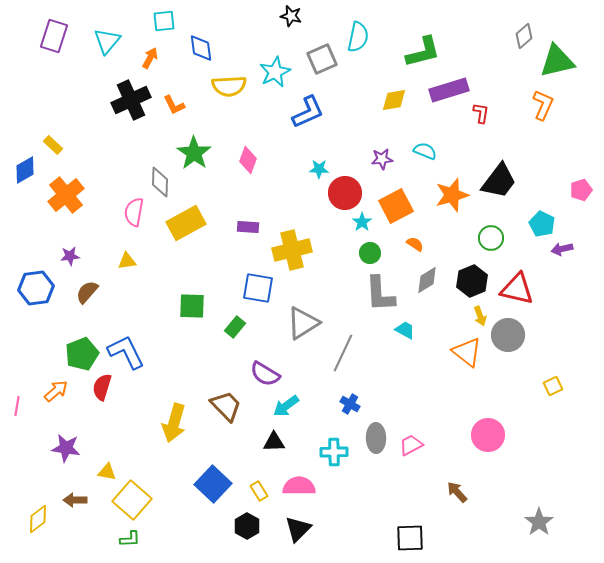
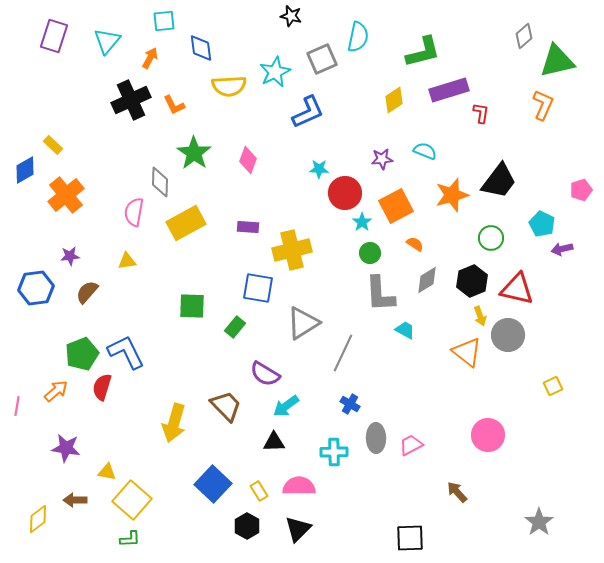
yellow diamond at (394, 100): rotated 24 degrees counterclockwise
